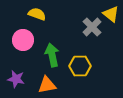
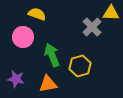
yellow triangle: moved 1 px up; rotated 36 degrees counterclockwise
pink circle: moved 3 px up
green arrow: rotated 10 degrees counterclockwise
yellow hexagon: rotated 15 degrees counterclockwise
orange triangle: moved 1 px right, 1 px up
